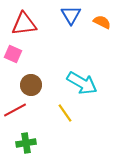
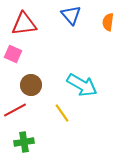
blue triangle: rotated 10 degrees counterclockwise
orange semicircle: moved 6 px right; rotated 108 degrees counterclockwise
cyan arrow: moved 2 px down
yellow line: moved 3 px left
green cross: moved 2 px left, 1 px up
